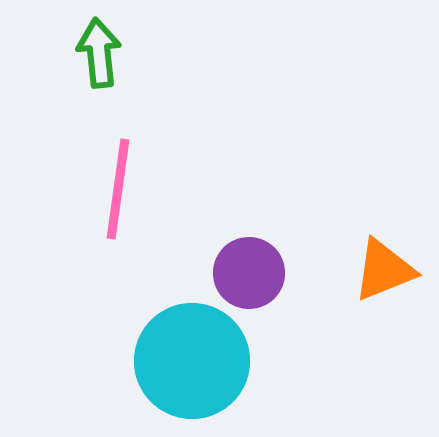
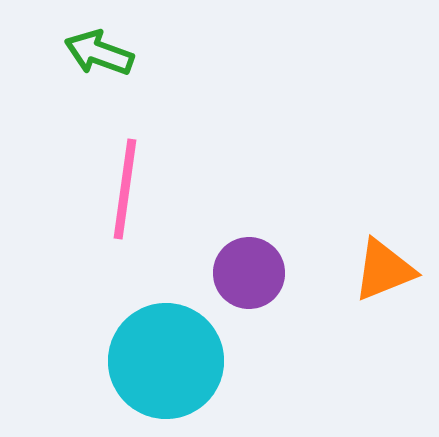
green arrow: rotated 64 degrees counterclockwise
pink line: moved 7 px right
cyan circle: moved 26 px left
